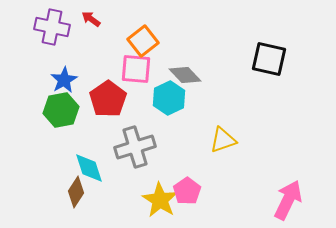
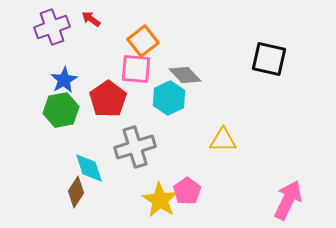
purple cross: rotated 32 degrees counterclockwise
yellow triangle: rotated 20 degrees clockwise
